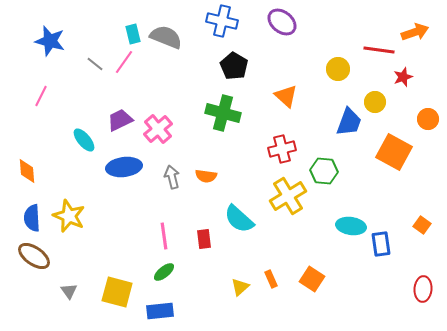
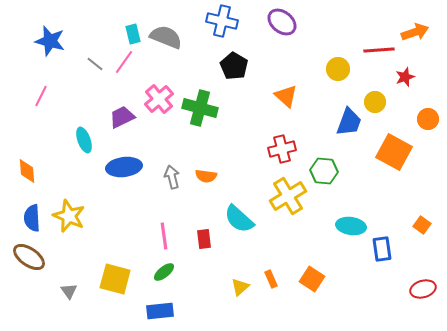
red line at (379, 50): rotated 12 degrees counterclockwise
red star at (403, 77): moved 2 px right
green cross at (223, 113): moved 23 px left, 5 px up
purple trapezoid at (120, 120): moved 2 px right, 3 px up
pink cross at (158, 129): moved 1 px right, 30 px up
cyan ellipse at (84, 140): rotated 20 degrees clockwise
blue rectangle at (381, 244): moved 1 px right, 5 px down
brown ellipse at (34, 256): moved 5 px left, 1 px down
red ellipse at (423, 289): rotated 70 degrees clockwise
yellow square at (117, 292): moved 2 px left, 13 px up
